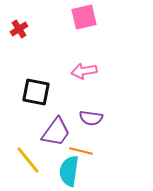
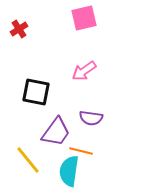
pink square: moved 1 px down
pink arrow: rotated 25 degrees counterclockwise
